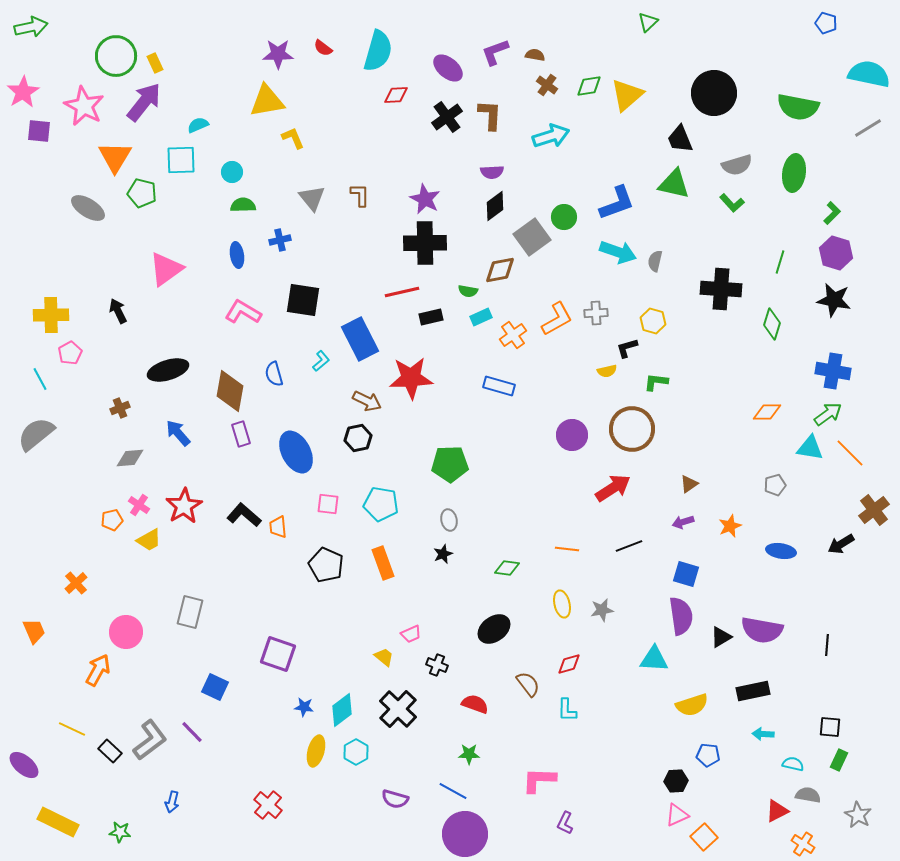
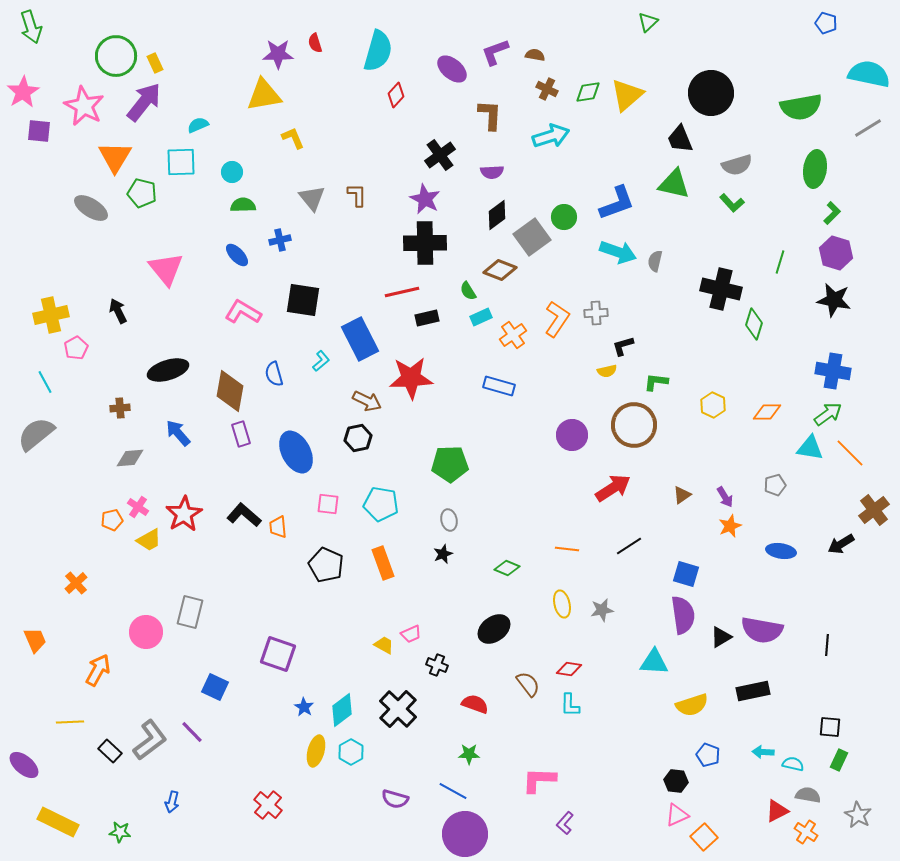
green arrow at (31, 27): rotated 84 degrees clockwise
red semicircle at (323, 48): moved 8 px left, 5 px up; rotated 36 degrees clockwise
purple ellipse at (448, 68): moved 4 px right, 1 px down
brown cross at (547, 85): moved 4 px down; rotated 10 degrees counterclockwise
green diamond at (589, 86): moved 1 px left, 6 px down
black circle at (714, 93): moved 3 px left
red diamond at (396, 95): rotated 45 degrees counterclockwise
yellow triangle at (267, 101): moved 3 px left, 6 px up
green semicircle at (798, 107): moved 3 px right; rotated 21 degrees counterclockwise
black cross at (447, 117): moved 7 px left, 38 px down
cyan square at (181, 160): moved 2 px down
green ellipse at (794, 173): moved 21 px right, 4 px up
brown L-shape at (360, 195): moved 3 px left
black diamond at (495, 206): moved 2 px right, 9 px down
gray ellipse at (88, 208): moved 3 px right
blue ellipse at (237, 255): rotated 35 degrees counterclockwise
pink triangle at (166, 269): rotated 33 degrees counterclockwise
brown diamond at (500, 270): rotated 32 degrees clockwise
black cross at (721, 289): rotated 9 degrees clockwise
green semicircle at (468, 291): rotated 48 degrees clockwise
yellow cross at (51, 315): rotated 12 degrees counterclockwise
black rectangle at (431, 317): moved 4 px left, 1 px down
orange L-shape at (557, 319): rotated 27 degrees counterclockwise
yellow hexagon at (653, 321): moved 60 px right, 84 px down; rotated 10 degrees clockwise
green diamond at (772, 324): moved 18 px left
black L-shape at (627, 348): moved 4 px left, 2 px up
pink pentagon at (70, 353): moved 6 px right, 5 px up
cyan line at (40, 379): moved 5 px right, 3 px down
brown cross at (120, 408): rotated 18 degrees clockwise
brown circle at (632, 429): moved 2 px right, 4 px up
brown triangle at (689, 484): moved 7 px left, 11 px down
pink cross at (139, 505): moved 1 px left, 2 px down
red star at (184, 506): moved 8 px down
purple arrow at (683, 522): moved 42 px right, 25 px up; rotated 105 degrees counterclockwise
black line at (629, 546): rotated 12 degrees counterclockwise
green diamond at (507, 568): rotated 15 degrees clockwise
purple semicircle at (681, 616): moved 2 px right, 1 px up
orange trapezoid at (34, 631): moved 1 px right, 9 px down
pink circle at (126, 632): moved 20 px right
yellow trapezoid at (384, 657): moved 12 px up; rotated 10 degrees counterclockwise
cyan triangle at (654, 659): moved 3 px down
red diamond at (569, 664): moved 5 px down; rotated 25 degrees clockwise
blue star at (304, 707): rotated 24 degrees clockwise
cyan L-shape at (567, 710): moved 3 px right, 5 px up
yellow line at (72, 729): moved 2 px left, 7 px up; rotated 28 degrees counterclockwise
cyan arrow at (763, 734): moved 18 px down
cyan hexagon at (356, 752): moved 5 px left
blue pentagon at (708, 755): rotated 15 degrees clockwise
black hexagon at (676, 781): rotated 10 degrees clockwise
purple L-shape at (565, 823): rotated 15 degrees clockwise
orange cross at (803, 844): moved 3 px right, 12 px up
